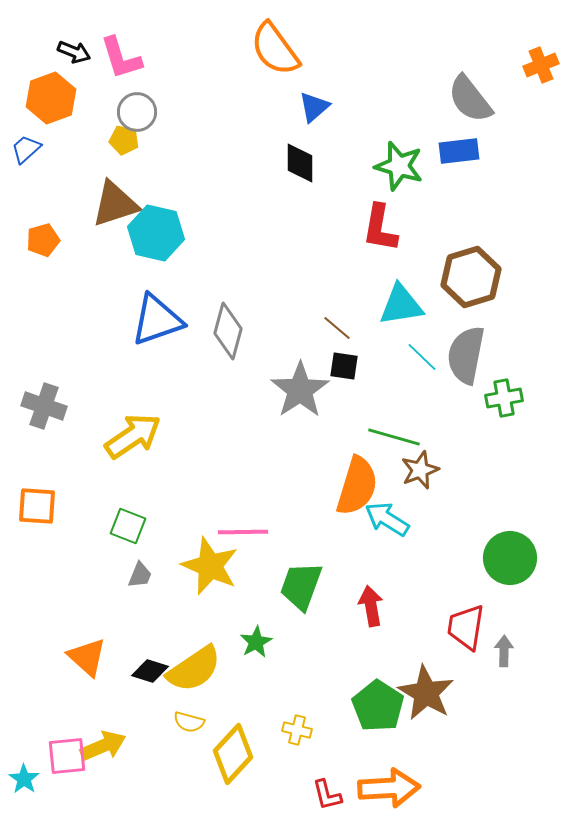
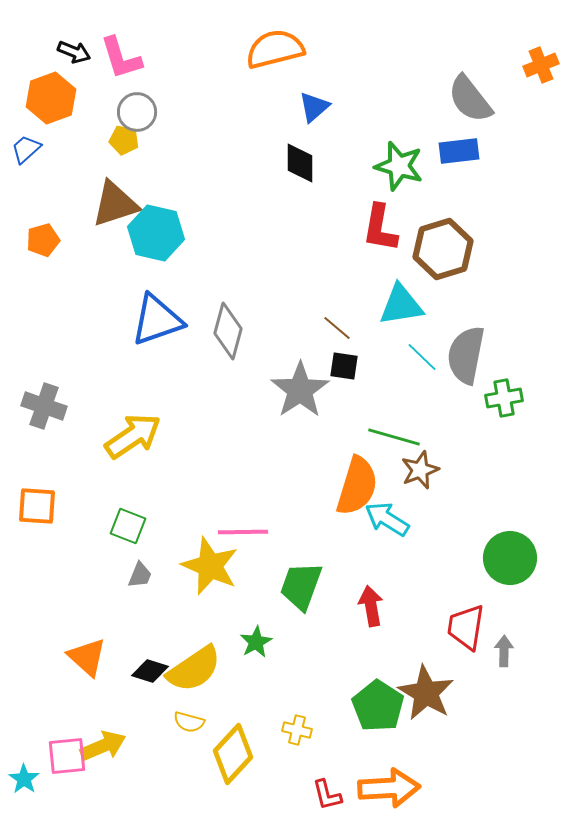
orange semicircle at (275, 49): rotated 112 degrees clockwise
brown hexagon at (471, 277): moved 28 px left, 28 px up
